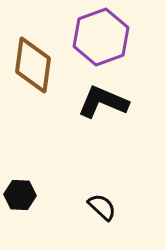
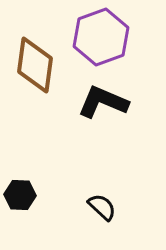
brown diamond: moved 2 px right
